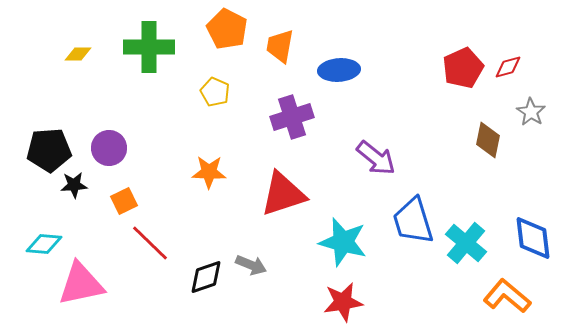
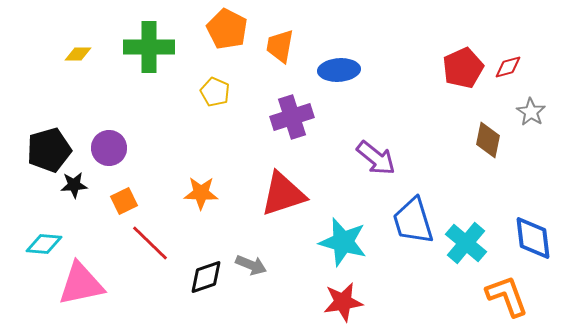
black pentagon: rotated 12 degrees counterclockwise
orange star: moved 8 px left, 21 px down
orange L-shape: rotated 30 degrees clockwise
